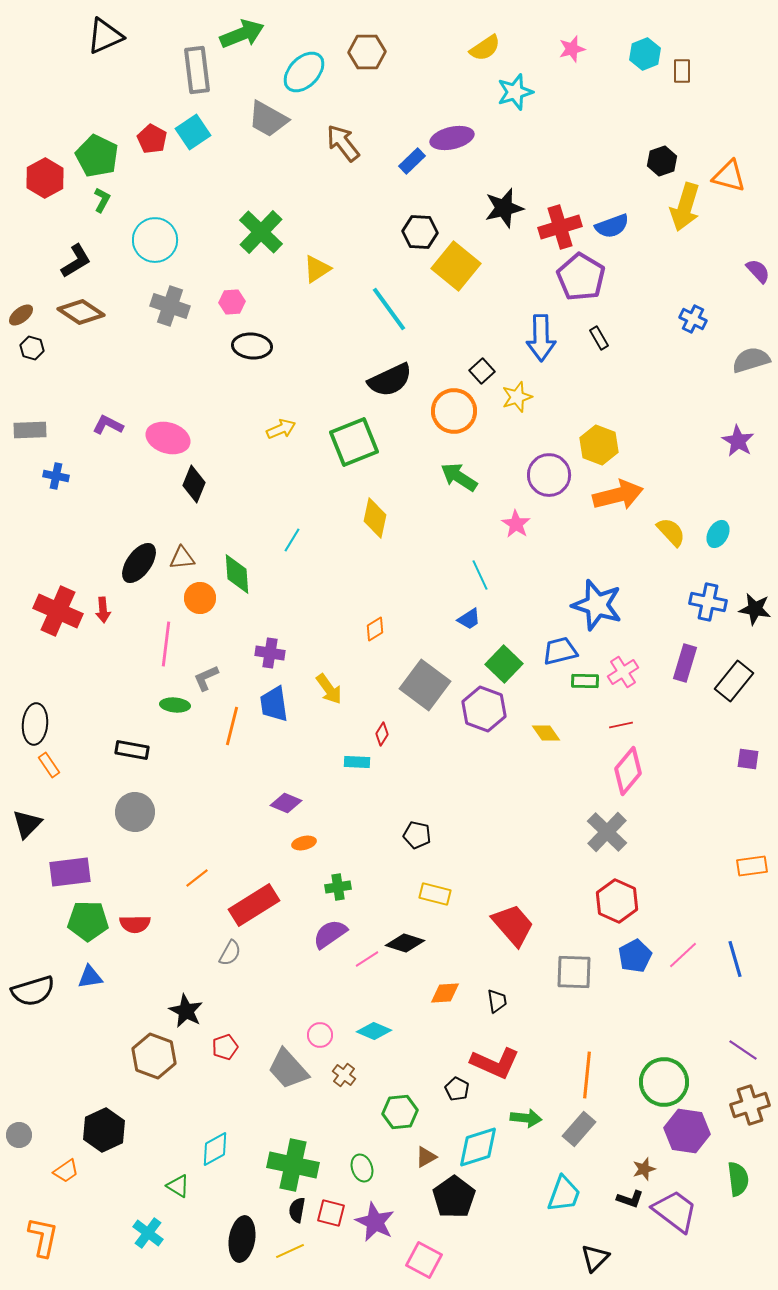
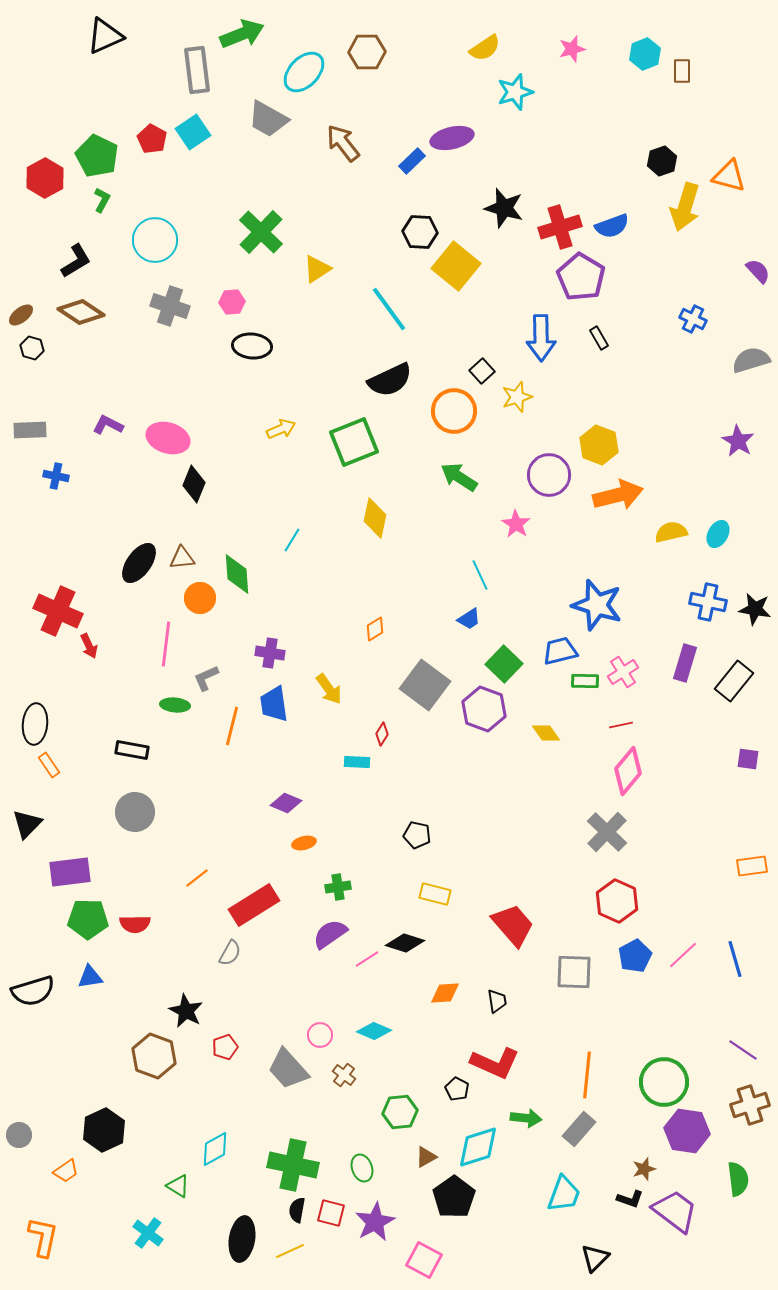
black star at (504, 208): rotated 30 degrees clockwise
yellow semicircle at (671, 532): rotated 60 degrees counterclockwise
red arrow at (103, 610): moved 14 px left, 36 px down; rotated 20 degrees counterclockwise
green pentagon at (88, 921): moved 2 px up
purple star at (375, 1222): rotated 18 degrees clockwise
